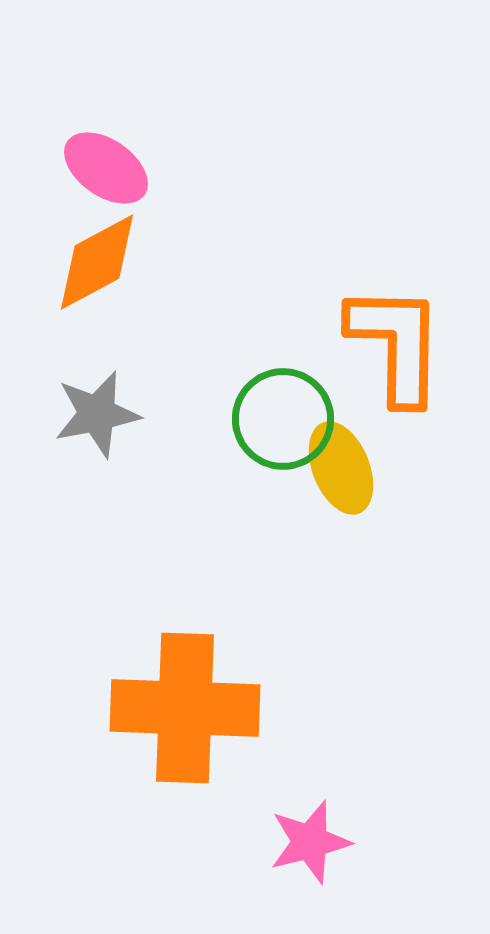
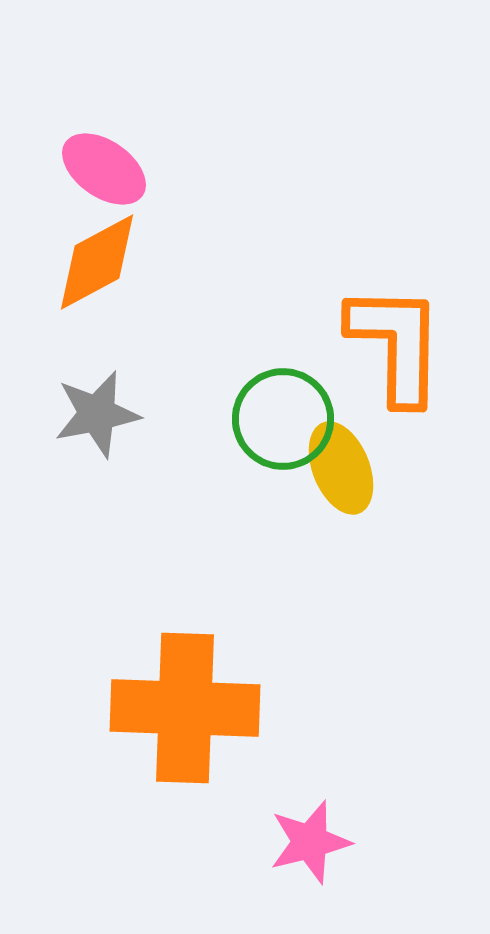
pink ellipse: moved 2 px left, 1 px down
